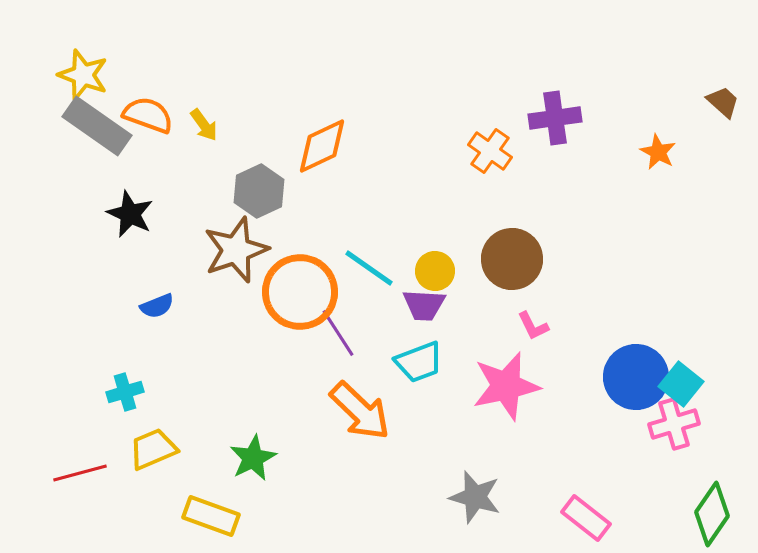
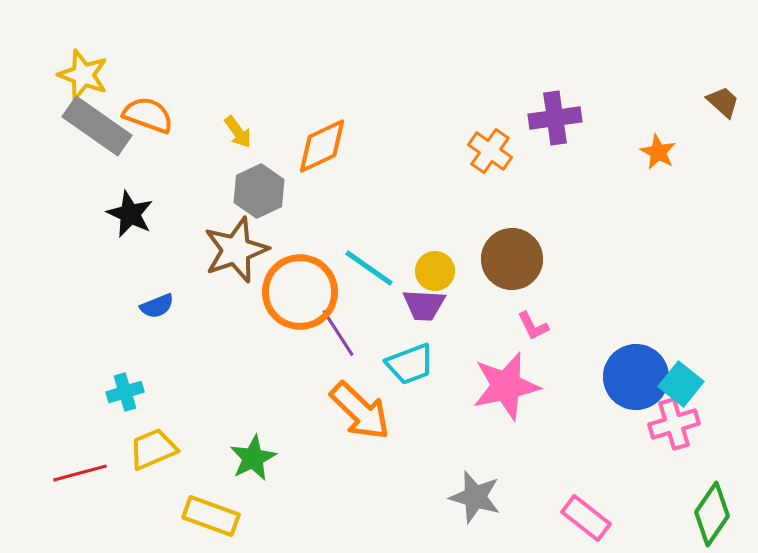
yellow arrow: moved 34 px right, 7 px down
cyan trapezoid: moved 9 px left, 2 px down
